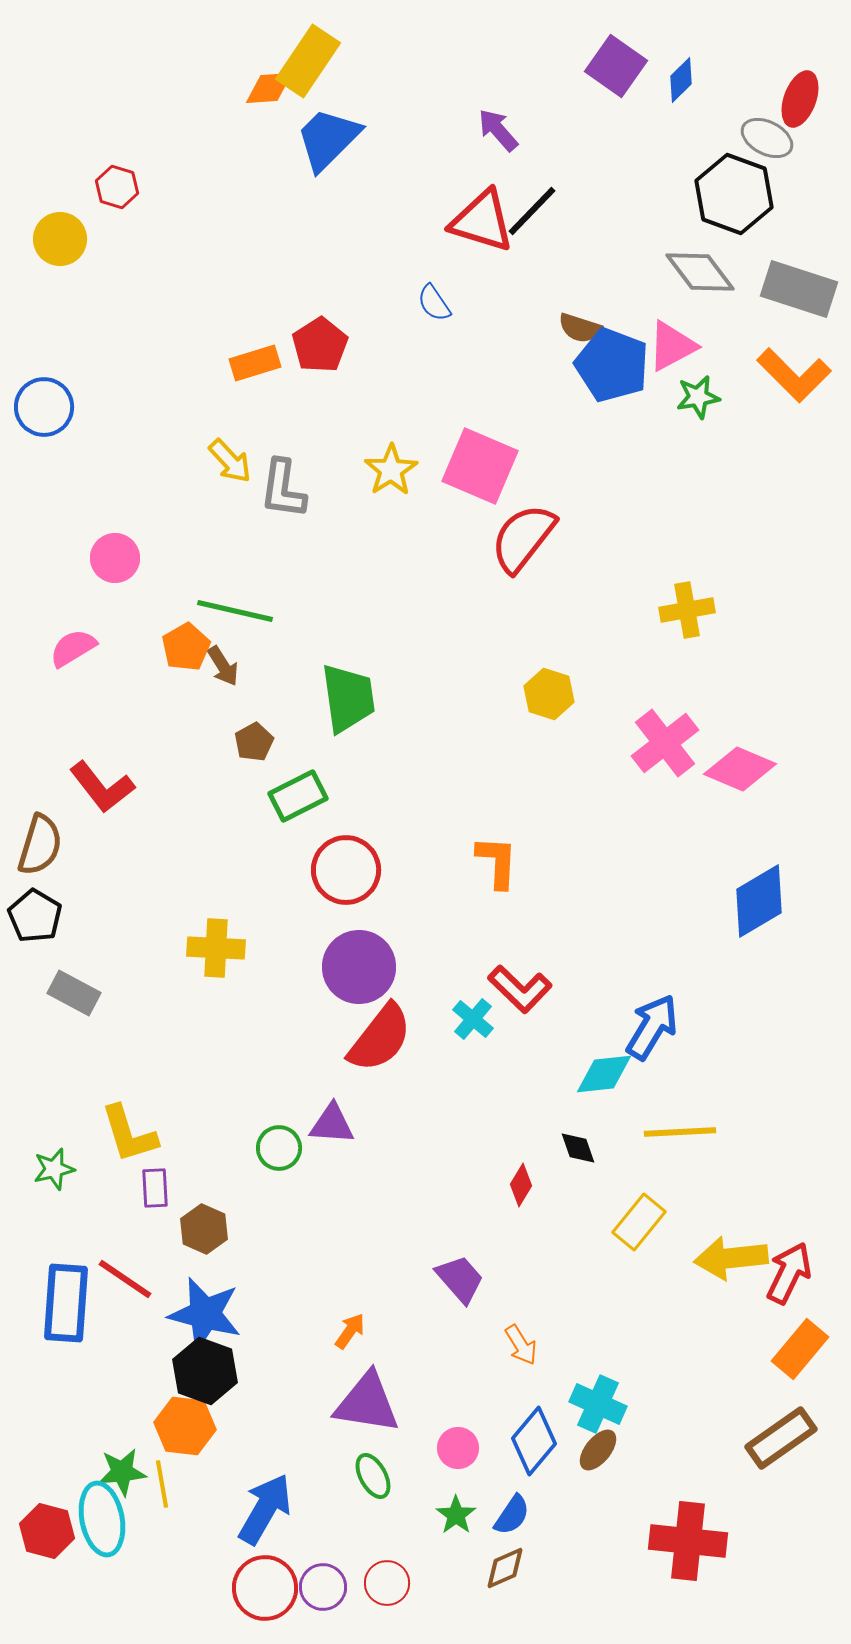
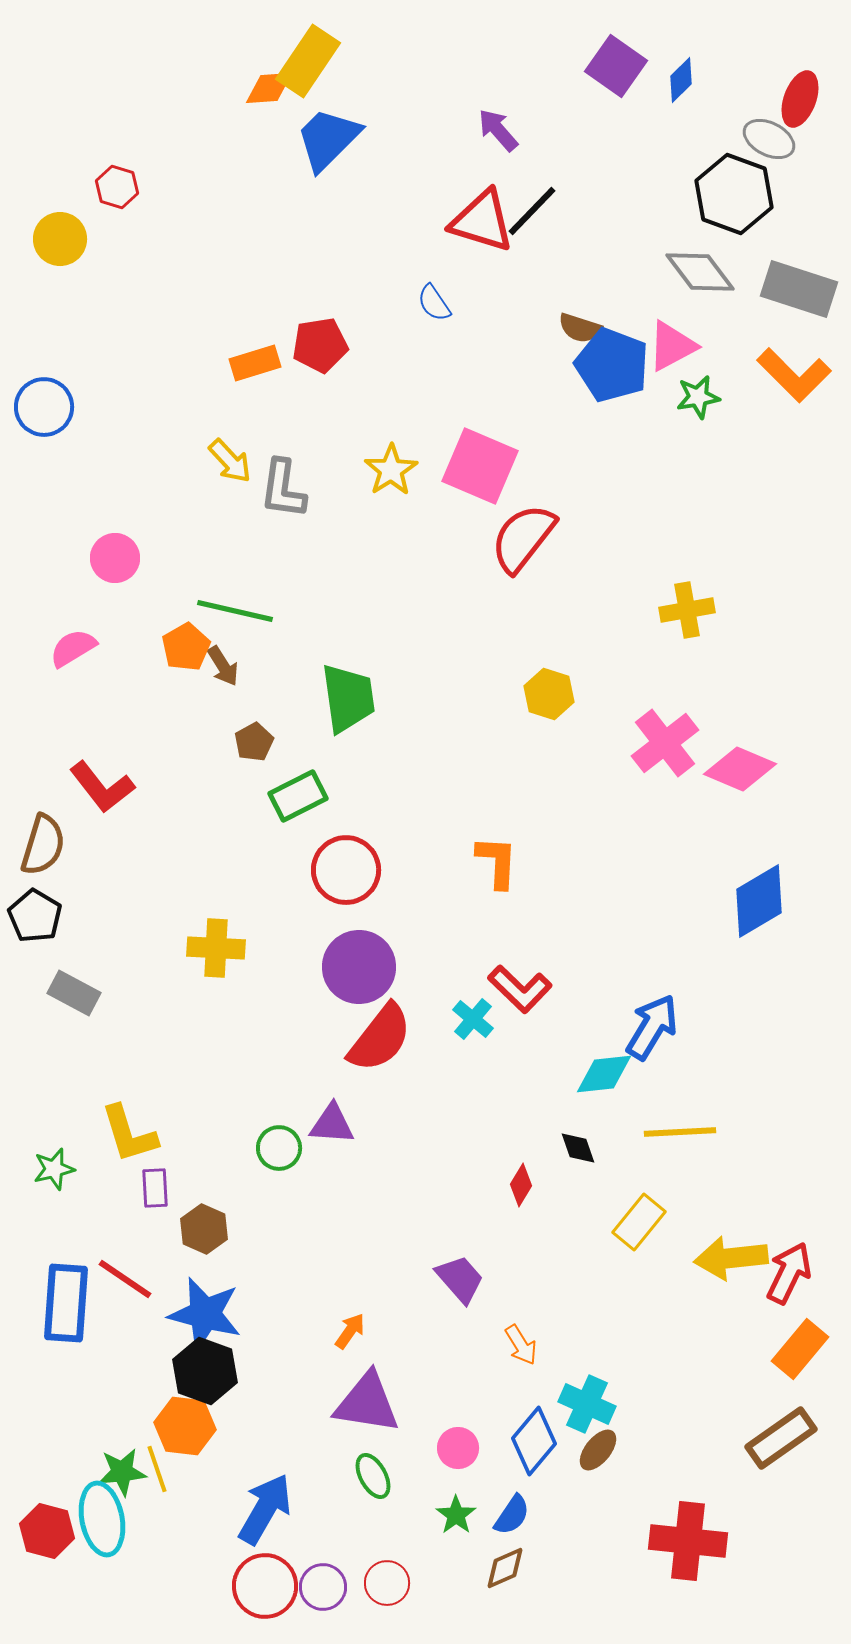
gray ellipse at (767, 138): moved 2 px right, 1 px down
red pentagon at (320, 345): rotated 24 degrees clockwise
brown semicircle at (40, 845): moved 3 px right
cyan cross at (598, 1404): moved 11 px left
yellow line at (162, 1484): moved 5 px left, 15 px up; rotated 9 degrees counterclockwise
red circle at (265, 1588): moved 2 px up
